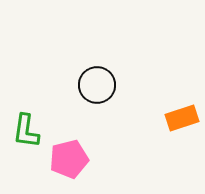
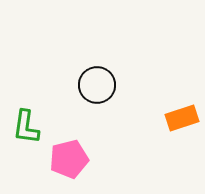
green L-shape: moved 4 px up
